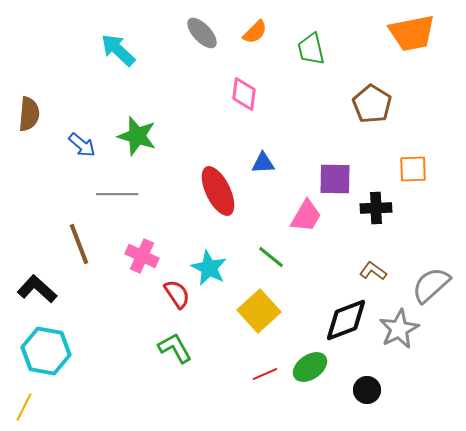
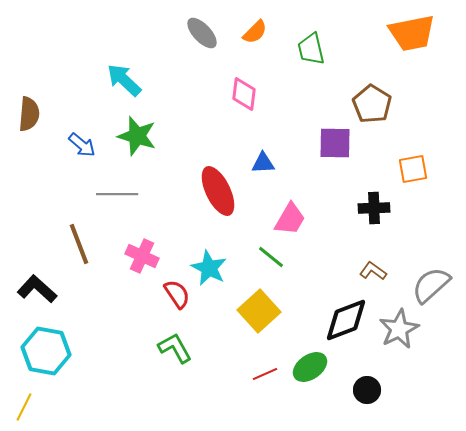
cyan arrow: moved 6 px right, 30 px down
orange square: rotated 8 degrees counterclockwise
purple square: moved 36 px up
black cross: moved 2 px left
pink trapezoid: moved 16 px left, 3 px down
